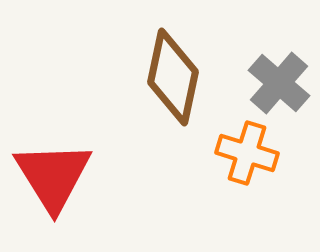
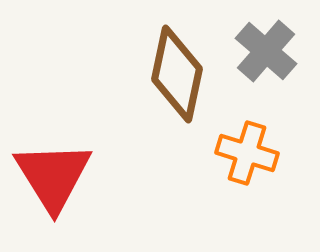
brown diamond: moved 4 px right, 3 px up
gray cross: moved 13 px left, 32 px up
